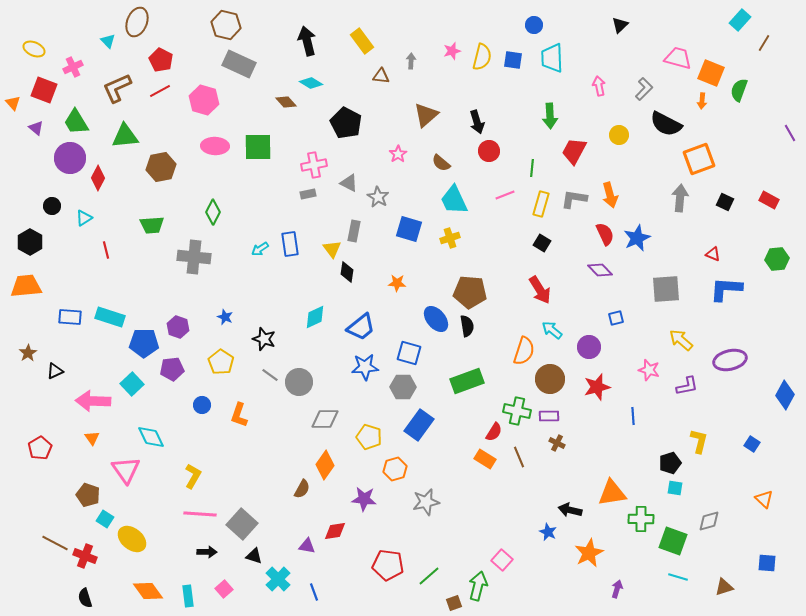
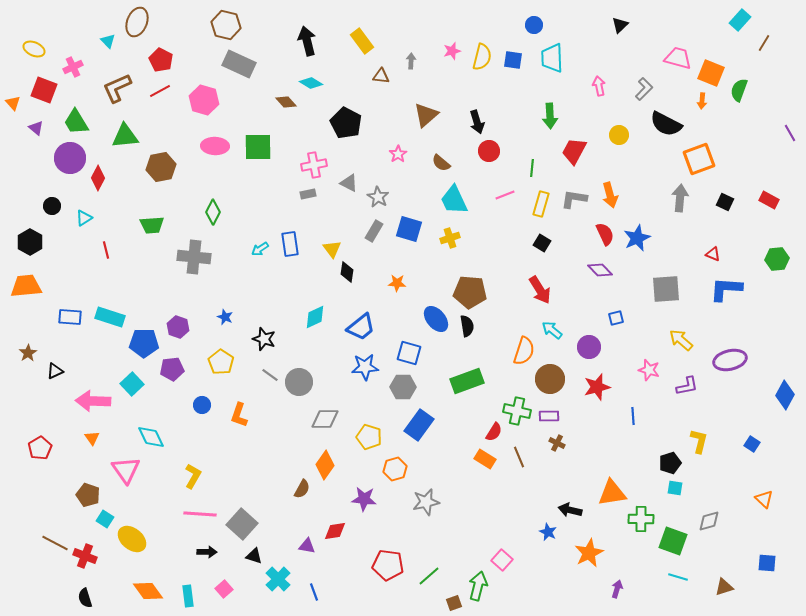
gray rectangle at (354, 231): moved 20 px right; rotated 20 degrees clockwise
